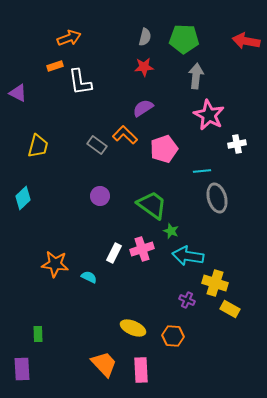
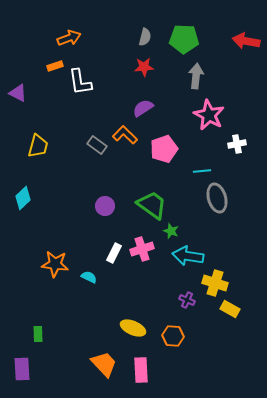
purple circle: moved 5 px right, 10 px down
